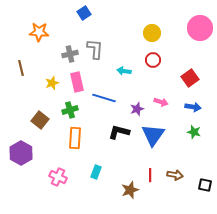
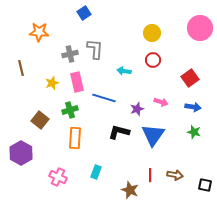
brown star: rotated 30 degrees counterclockwise
